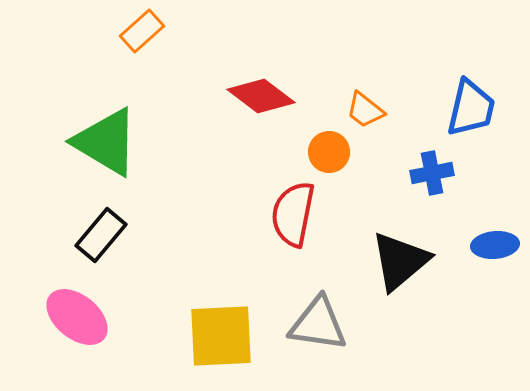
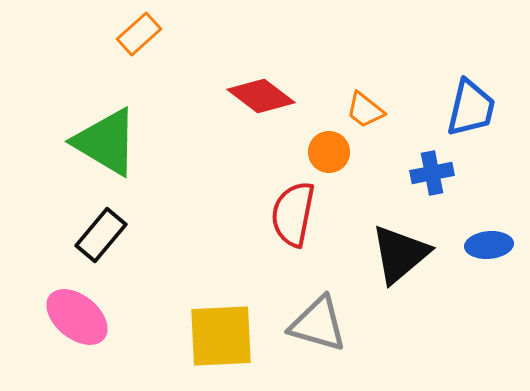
orange rectangle: moved 3 px left, 3 px down
blue ellipse: moved 6 px left
black triangle: moved 7 px up
gray triangle: rotated 8 degrees clockwise
